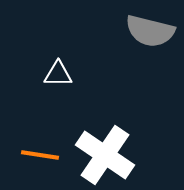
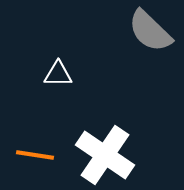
gray semicircle: rotated 30 degrees clockwise
orange line: moved 5 px left
